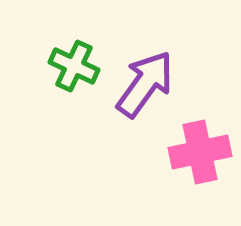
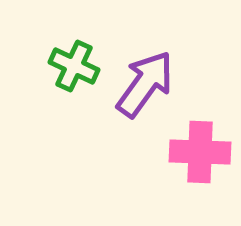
pink cross: rotated 14 degrees clockwise
